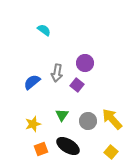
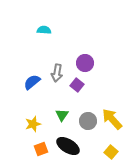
cyan semicircle: rotated 32 degrees counterclockwise
